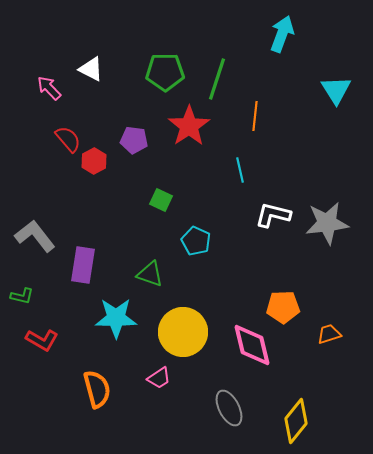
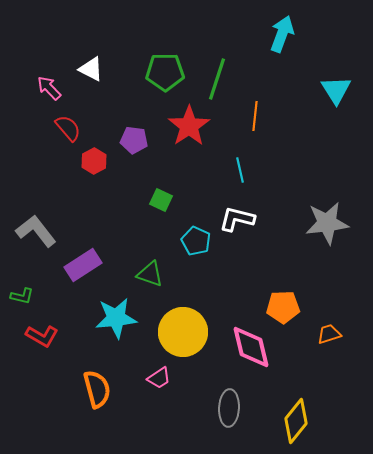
red semicircle: moved 11 px up
white L-shape: moved 36 px left, 4 px down
gray L-shape: moved 1 px right, 5 px up
purple rectangle: rotated 48 degrees clockwise
cyan star: rotated 6 degrees counterclockwise
red L-shape: moved 4 px up
pink diamond: moved 1 px left, 2 px down
gray ellipse: rotated 30 degrees clockwise
